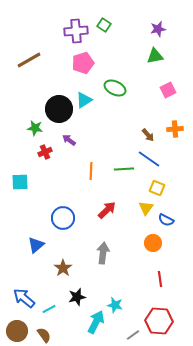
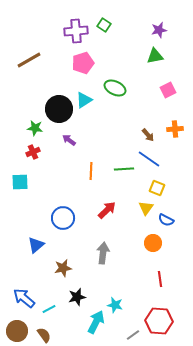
purple star: moved 1 px right, 1 px down
red cross: moved 12 px left
brown star: rotated 24 degrees clockwise
